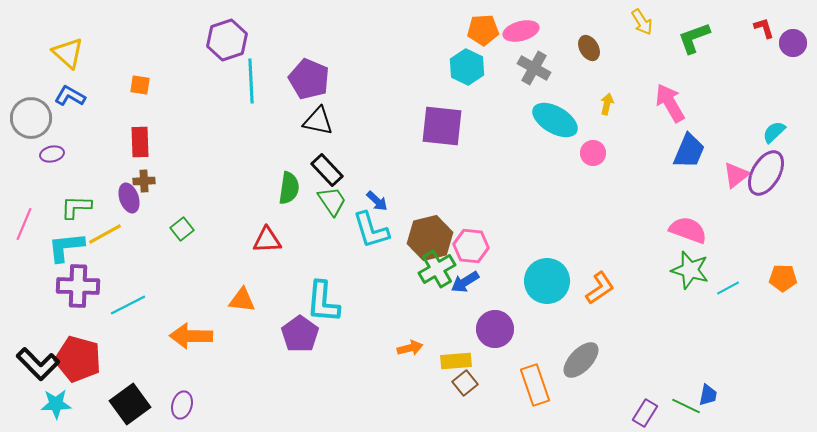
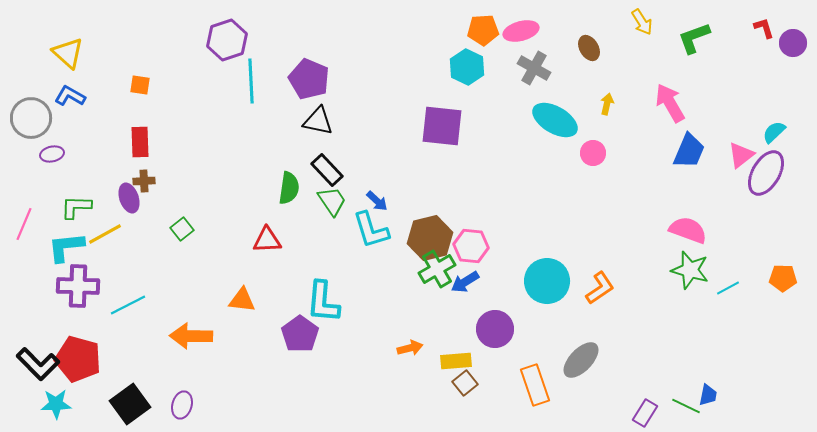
pink triangle at (736, 175): moved 5 px right, 20 px up
